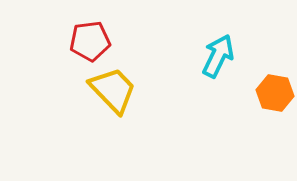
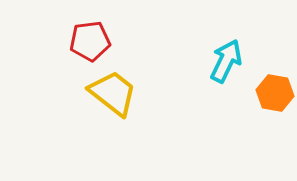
cyan arrow: moved 8 px right, 5 px down
yellow trapezoid: moved 3 px down; rotated 8 degrees counterclockwise
